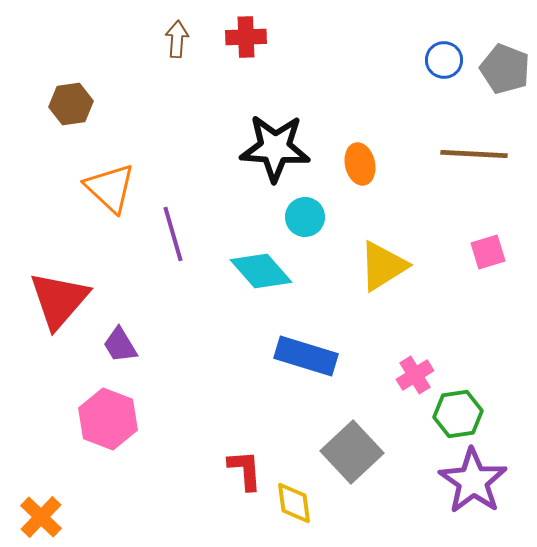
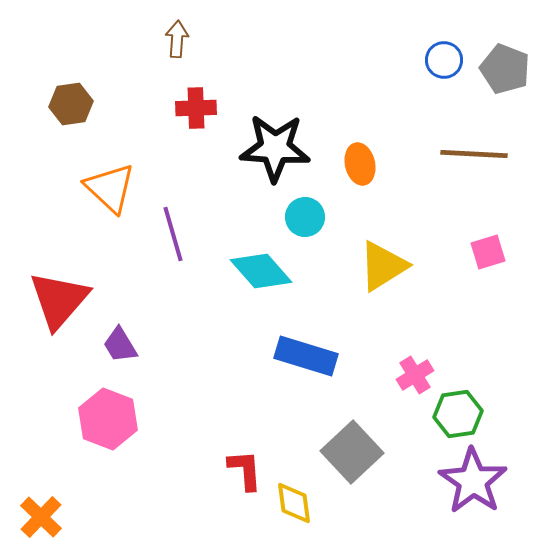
red cross: moved 50 px left, 71 px down
